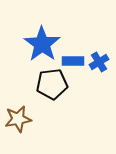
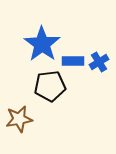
black pentagon: moved 2 px left, 2 px down
brown star: moved 1 px right
